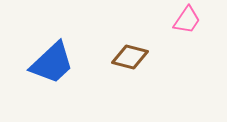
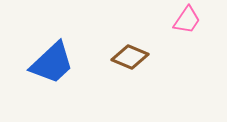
brown diamond: rotated 9 degrees clockwise
